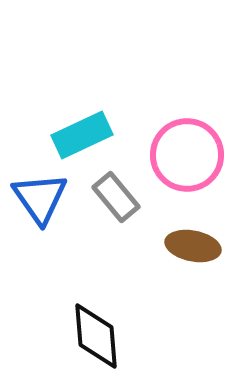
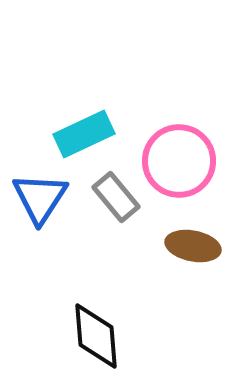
cyan rectangle: moved 2 px right, 1 px up
pink circle: moved 8 px left, 6 px down
blue triangle: rotated 8 degrees clockwise
